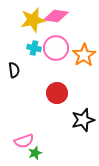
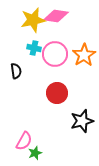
pink circle: moved 1 px left, 6 px down
black semicircle: moved 2 px right, 1 px down
black star: moved 1 px left, 1 px down
pink semicircle: rotated 42 degrees counterclockwise
